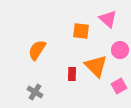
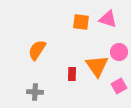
pink triangle: rotated 24 degrees counterclockwise
orange square: moved 9 px up
pink circle: moved 1 px left, 2 px down
orange triangle: moved 1 px right; rotated 10 degrees clockwise
gray cross: rotated 28 degrees counterclockwise
